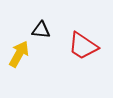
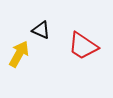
black triangle: rotated 18 degrees clockwise
